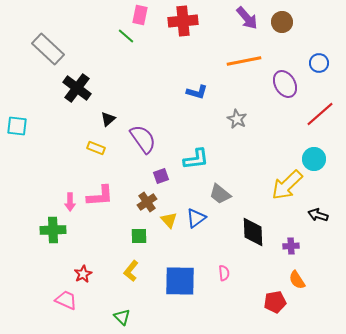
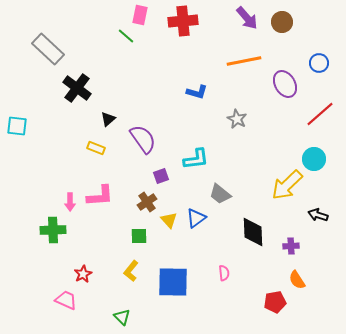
blue square: moved 7 px left, 1 px down
